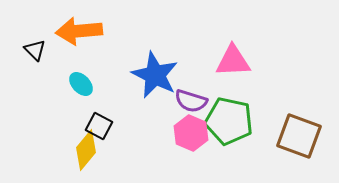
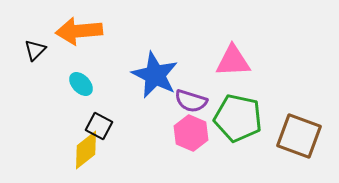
black triangle: rotated 30 degrees clockwise
green pentagon: moved 9 px right, 3 px up
yellow diamond: rotated 12 degrees clockwise
